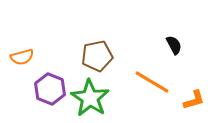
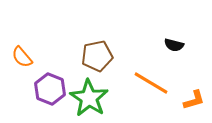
black semicircle: rotated 132 degrees clockwise
orange semicircle: rotated 65 degrees clockwise
orange line: moved 1 px left, 1 px down
green star: moved 1 px left
